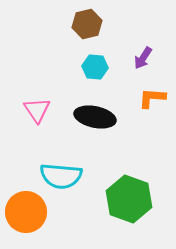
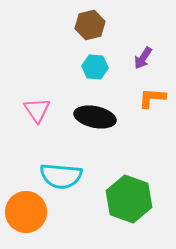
brown hexagon: moved 3 px right, 1 px down
